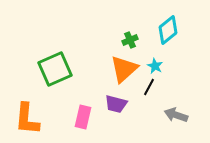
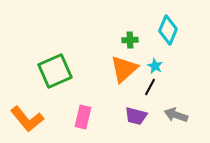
cyan diamond: rotated 28 degrees counterclockwise
green cross: rotated 21 degrees clockwise
green square: moved 2 px down
black line: moved 1 px right
purple trapezoid: moved 20 px right, 12 px down
orange L-shape: rotated 44 degrees counterclockwise
